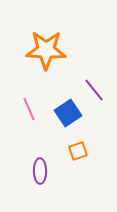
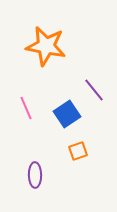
orange star: moved 4 px up; rotated 9 degrees clockwise
pink line: moved 3 px left, 1 px up
blue square: moved 1 px left, 1 px down
purple ellipse: moved 5 px left, 4 px down
